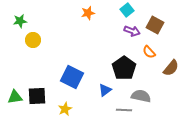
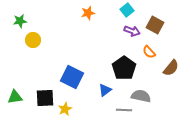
black square: moved 8 px right, 2 px down
